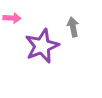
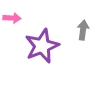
gray arrow: moved 10 px right, 3 px down; rotated 18 degrees clockwise
